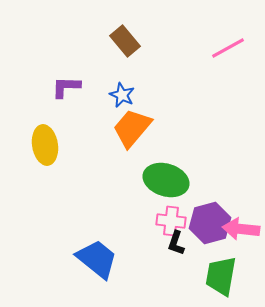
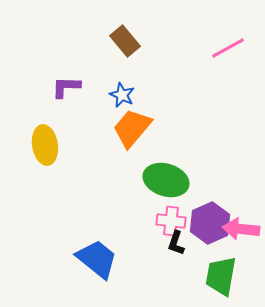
purple hexagon: rotated 9 degrees counterclockwise
